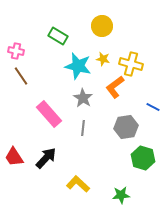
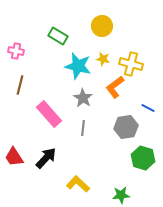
brown line: moved 1 px left, 9 px down; rotated 48 degrees clockwise
blue line: moved 5 px left, 1 px down
